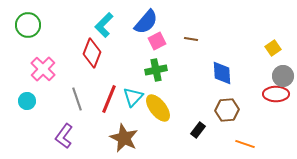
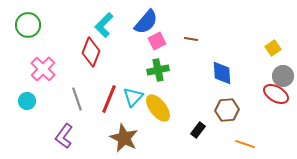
red diamond: moved 1 px left, 1 px up
green cross: moved 2 px right
red ellipse: rotated 30 degrees clockwise
